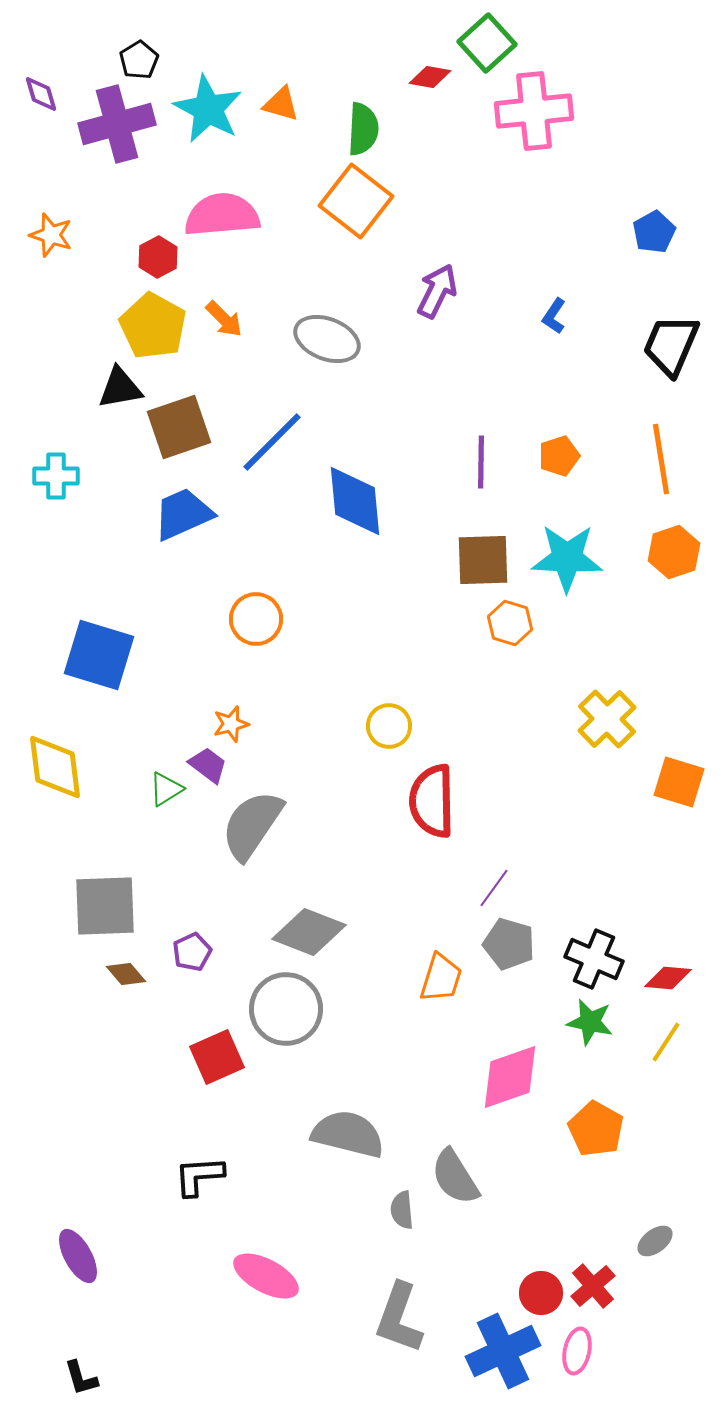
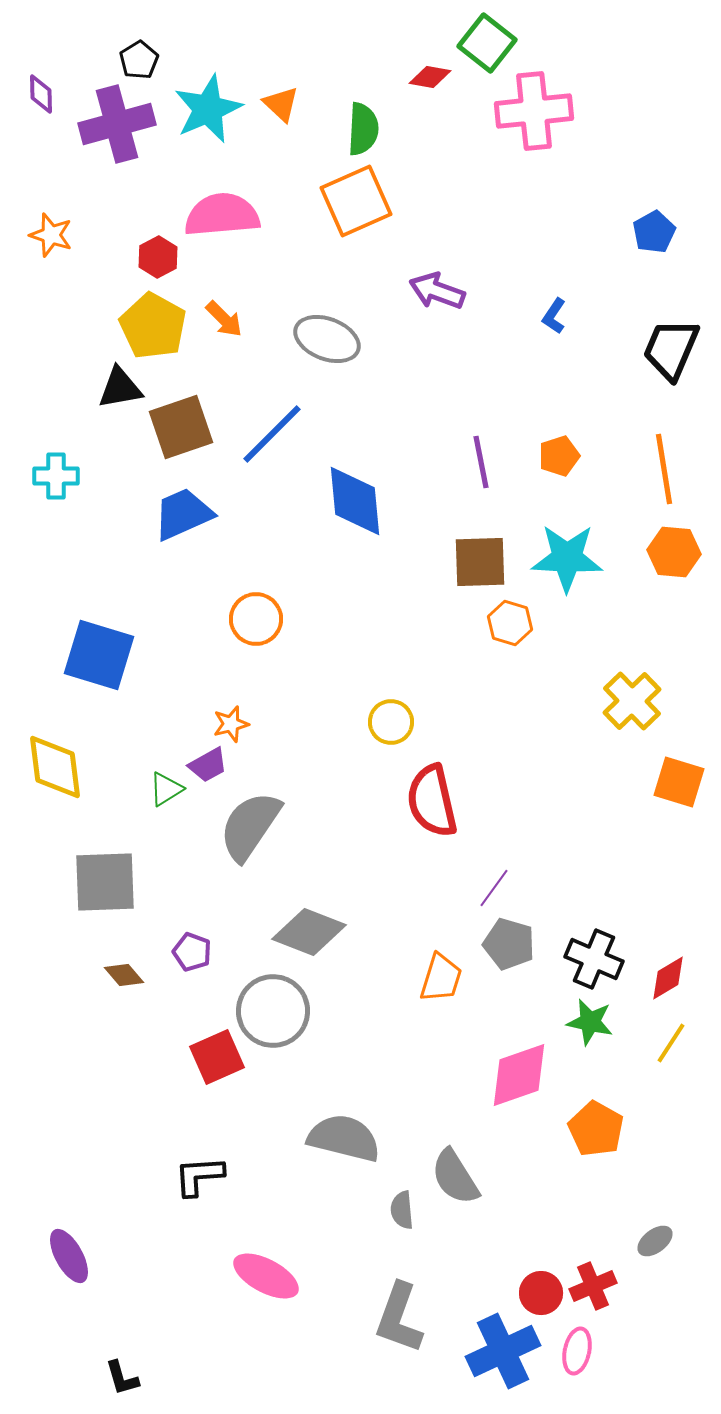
green square at (487, 43): rotated 10 degrees counterclockwise
purple diamond at (41, 94): rotated 15 degrees clockwise
orange triangle at (281, 104): rotated 27 degrees clockwise
cyan star at (208, 109): rotated 20 degrees clockwise
orange square at (356, 201): rotated 28 degrees clockwise
purple arrow at (437, 291): rotated 96 degrees counterclockwise
black trapezoid at (671, 345): moved 4 px down
brown square at (179, 427): moved 2 px right
blue line at (272, 442): moved 8 px up
orange line at (661, 459): moved 3 px right, 10 px down
purple line at (481, 462): rotated 12 degrees counterclockwise
orange hexagon at (674, 552): rotated 24 degrees clockwise
brown square at (483, 560): moved 3 px left, 2 px down
yellow cross at (607, 719): moved 25 px right, 18 px up
yellow circle at (389, 726): moved 2 px right, 4 px up
purple trapezoid at (208, 765): rotated 114 degrees clockwise
red semicircle at (432, 801): rotated 12 degrees counterclockwise
gray semicircle at (252, 825): moved 2 px left, 1 px down
gray square at (105, 906): moved 24 px up
purple pentagon at (192, 952): rotated 27 degrees counterclockwise
brown diamond at (126, 974): moved 2 px left, 1 px down
red diamond at (668, 978): rotated 36 degrees counterclockwise
gray circle at (286, 1009): moved 13 px left, 2 px down
yellow line at (666, 1042): moved 5 px right, 1 px down
pink diamond at (510, 1077): moved 9 px right, 2 px up
gray semicircle at (348, 1134): moved 4 px left, 4 px down
purple ellipse at (78, 1256): moved 9 px left
red cross at (593, 1286): rotated 18 degrees clockwise
black L-shape at (81, 1378): moved 41 px right
